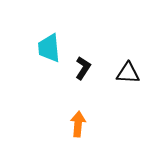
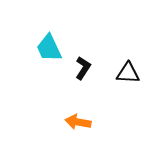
cyan trapezoid: rotated 20 degrees counterclockwise
orange arrow: moved 2 px up; rotated 85 degrees counterclockwise
